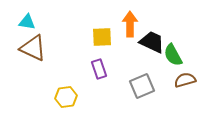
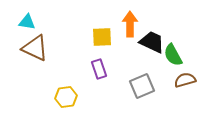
brown triangle: moved 2 px right
